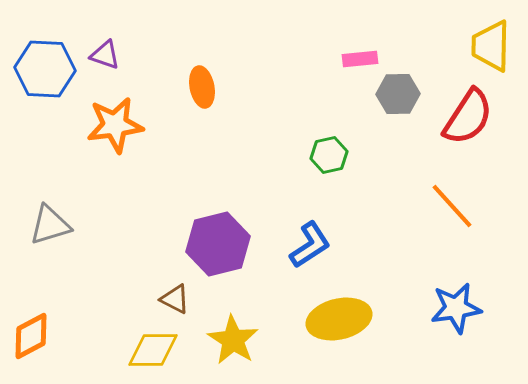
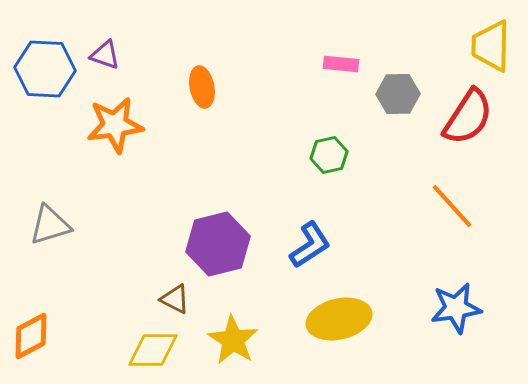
pink rectangle: moved 19 px left, 5 px down; rotated 12 degrees clockwise
